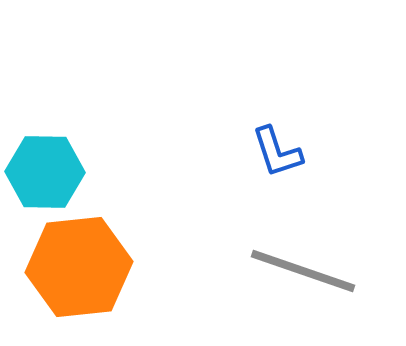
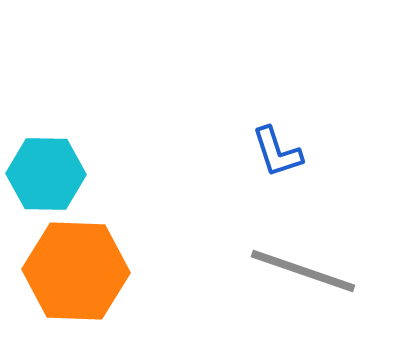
cyan hexagon: moved 1 px right, 2 px down
orange hexagon: moved 3 px left, 4 px down; rotated 8 degrees clockwise
